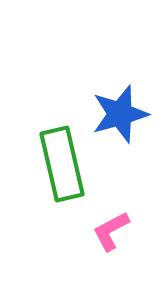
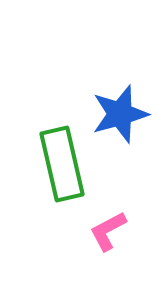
pink L-shape: moved 3 px left
